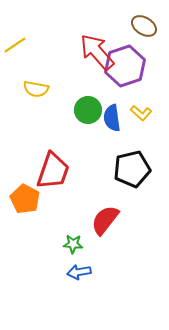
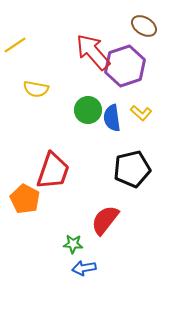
red arrow: moved 4 px left
blue arrow: moved 5 px right, 4 px up
